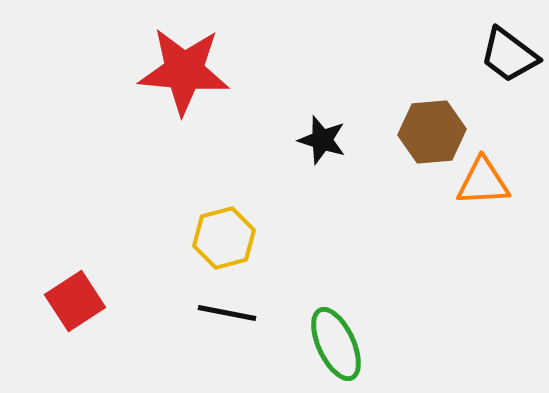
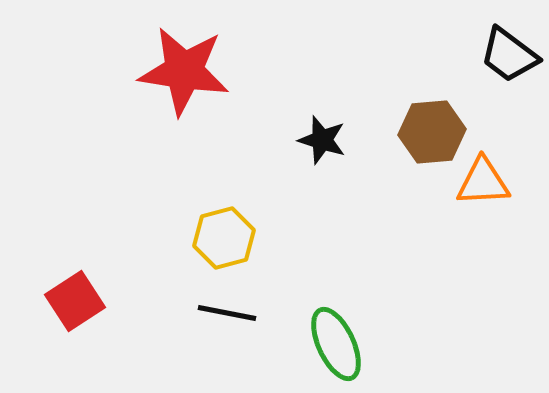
red star: rotated 4 degrees clockwise
